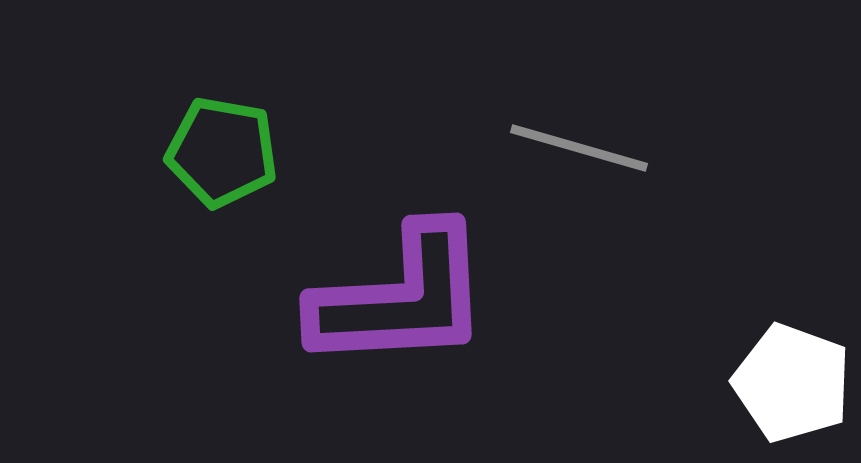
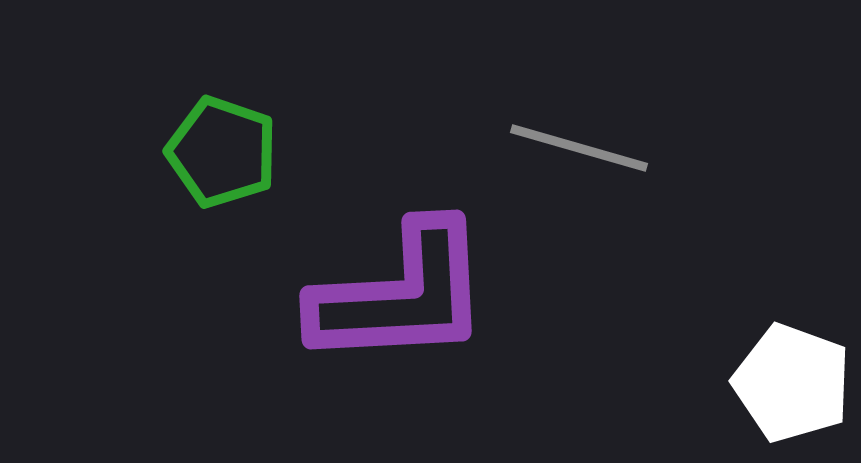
green pentagon: rotated 9 degrees clockwise
purple L-shape: moved 3 px up
